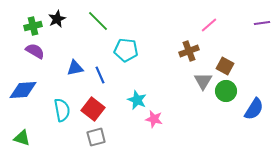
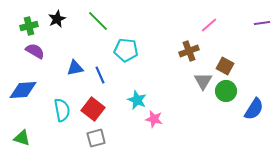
green cross: moved 4 px left
gray square: moved 1 px down
